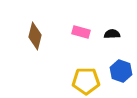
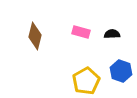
yellow pentagon: rotated 28 degrees counterclockwise
